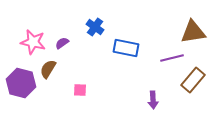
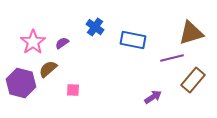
brown triangle: moved 2 px left, 1 px down; rotated 8 degrees counterclockwise
pink star: rotated 25 degrees clockwise
blue rectangle: moved 7 px right, 8 px up
brown semicircle: rotated 18 degrees clockwise
pink square: moved 7 px left
purple arrow: moved 3 px up; rotated 120 degrees counterclockwise
